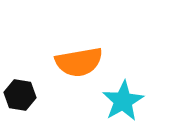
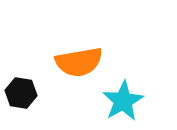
black hexagon: moved 1 px right, 2 px up
